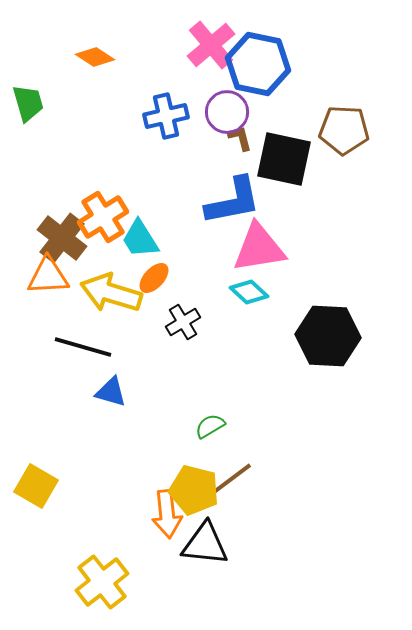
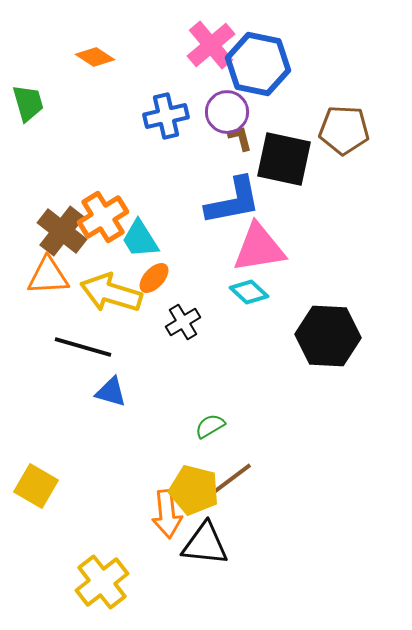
brown cross: moved 7 px up
